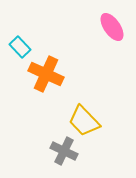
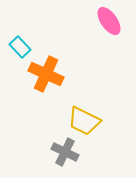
pink ellipse: moved 3 px left, 6 px up
yellow trapezoid: rotated 20 degrees counterclockwise
gray cross: moved 1 px right, 1 px down
